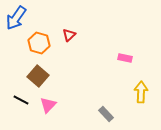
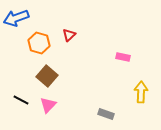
blue arrow: rotated 35 degrees clockwise
pink rectangle: moved 2 px left, 1 px up
brown square: moved 9 px right
gray rectangle: rotated 28 degrees counterclockwise
